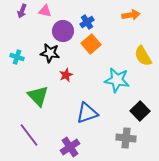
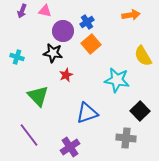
black star: moved 3 px right
